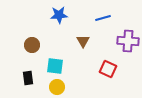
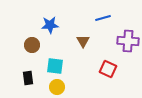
blue star: moved 9 px left, 10 px down
